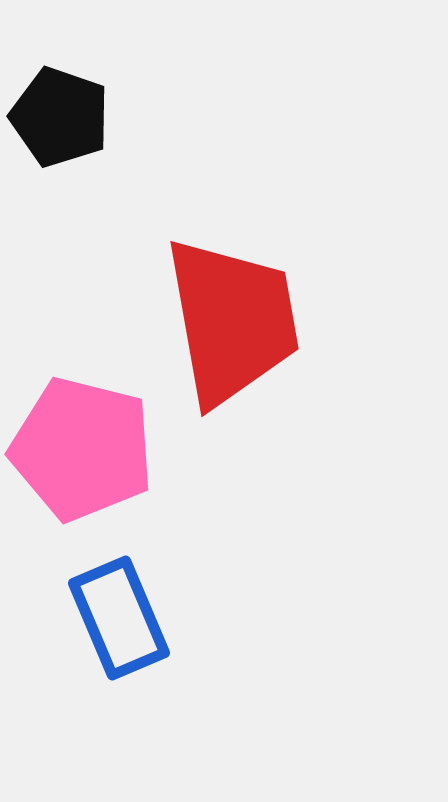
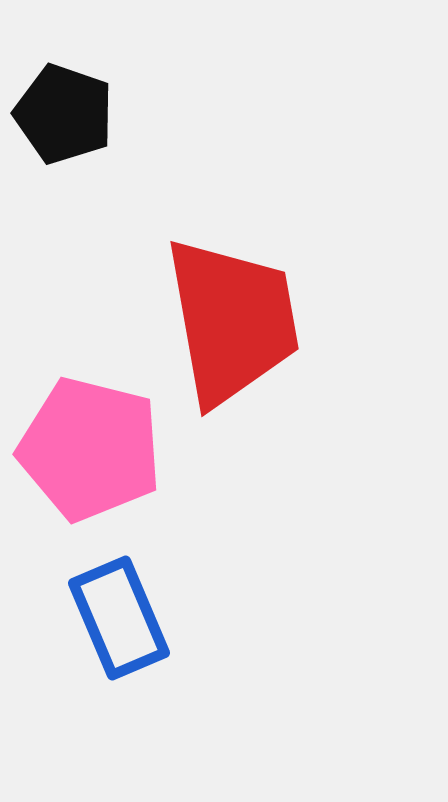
black pentagon: moved 4 px right, 3 px up
pink pentagon: moved 8 px right
